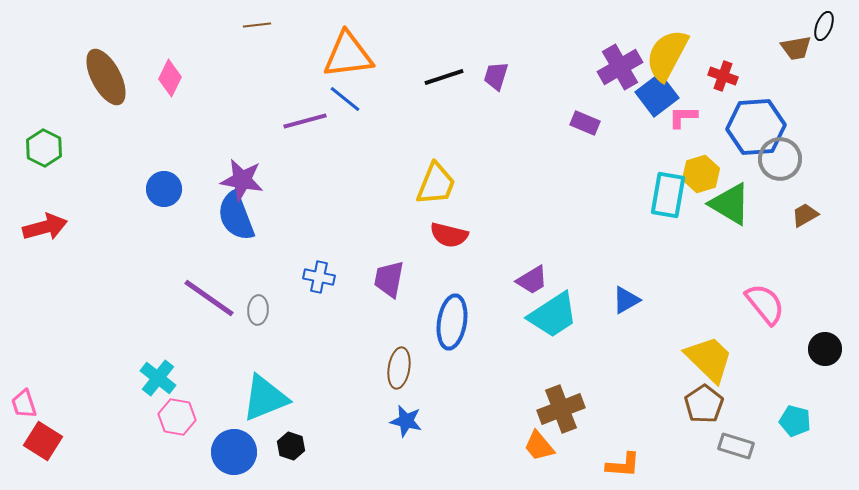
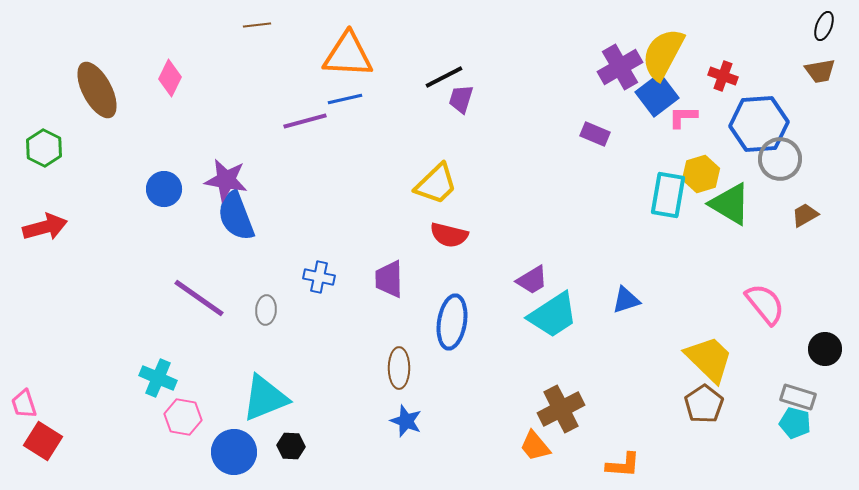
brown trapezoid at (796, 48): moved 24 px right, 23 px down
orange triangle at (348, 55): rotated 10 degrees clockwise
yellow semicircle at (667, 55): moved 4 px left, 1 px up
purple trapezoid at (496, 76): moved 35 px left, 23 px down
brown ellipse at (106, 77): moved 9 px left, 13 px down
black line at (444, 77): rotated 9 degrees counterclockwise
blue line at (345, 99): rotated 52 degrees counterclockwise
purple rectangle at (585, 123): moved 10 px right, 11 px down
blue hexagon at (756, 127): moved 3 px right, 3 px up
purple star at (242, 180): moved 16 px left
yellow trapezoid at (436, 184): rotated 24 degrees clockwise
purple trapezoid at (389, 279): rotated 12 degrees counterclockwise
purple line at (209, 298): moved 10 px left
blue triangle at (626, 300): rotated 12 degrees clockwise
gray ellipse at (258, 310): moved 8 px right
brown ellipse at (399, 368): rotated 9 degrees counterclockwise
cyan cross at (158, 378): rotated 15 degrees counterclockwise
brown cross at (561, 409): rotated 6 degrees counterclockwise
pink hexagon at (177, 417): moved 6 px right
blue star at (406, 421): rotated 8 degrees clockwise
cyan pentagon at (795, 421): moved 2 px down
black hexagon at (291, 446): rotated 16 degrees counterclockwise
orange trapezoid at (539, 446): moved 4 px left
gray rectangle at (736, 446): moved 62 px right, 49 px up
